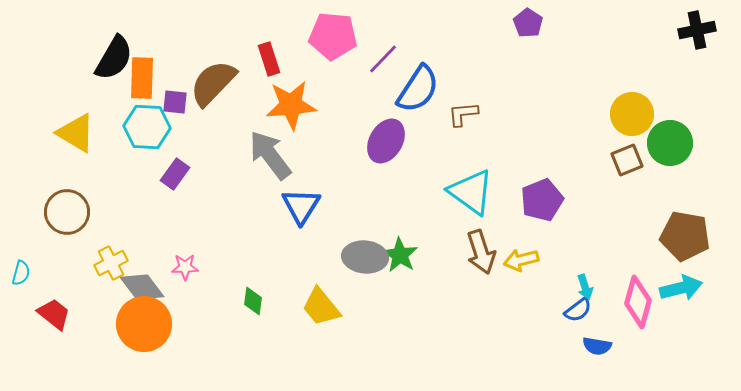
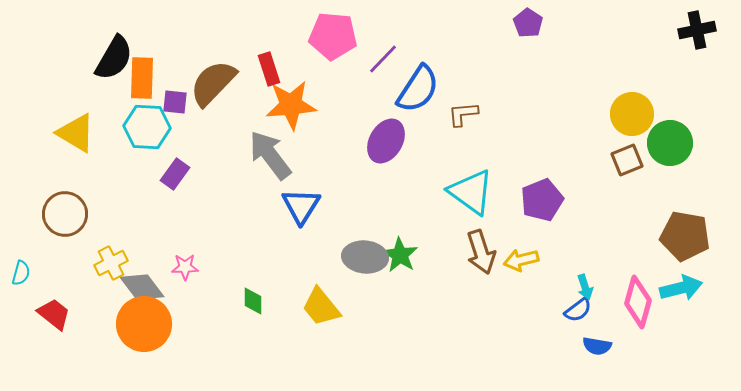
red rectangle at (269, 59): moved 10 px down
brown circle at (67, 212): moved 2 px left, 2 px down
green diamond at (253, 301): rotated 8 degrees counterclockwise
